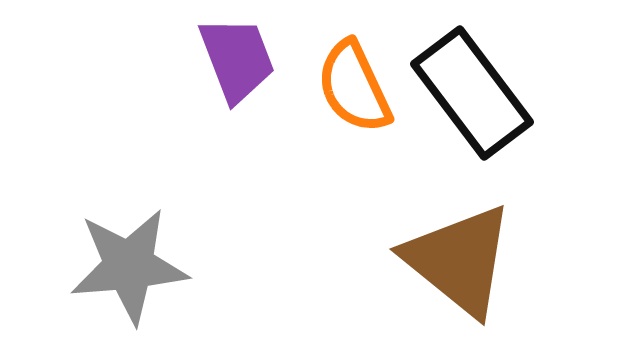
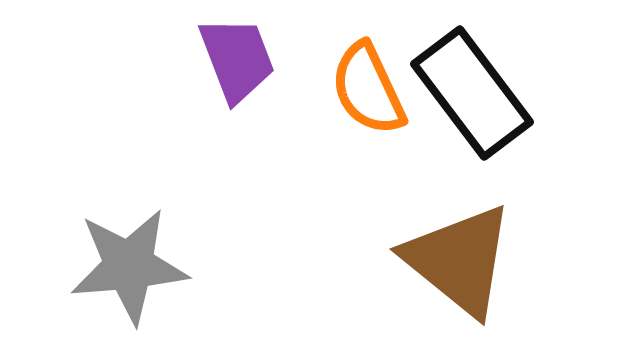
orange semicircle: moved 14 px right, 2 px down
